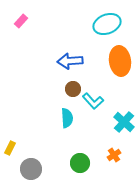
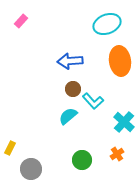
cyan semicircle: moved 1 px right, 2 px up; rotated 126 degrees counterclockwise
orange cross: moved 3 px right, 1 px up
green circle: moved 2 px right, 3 px up
